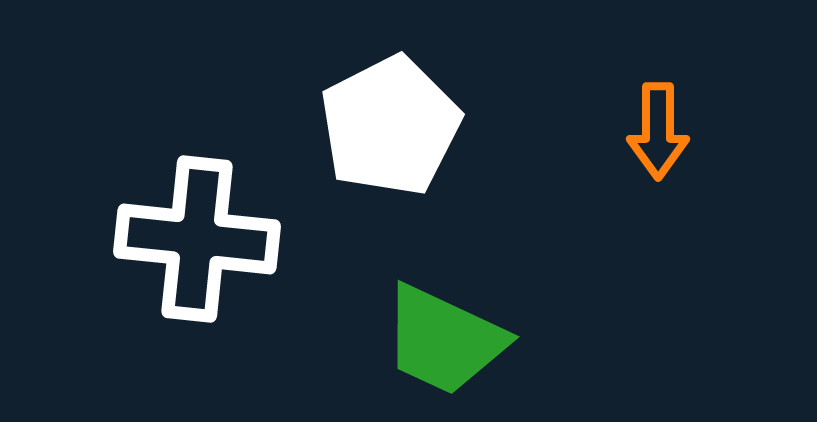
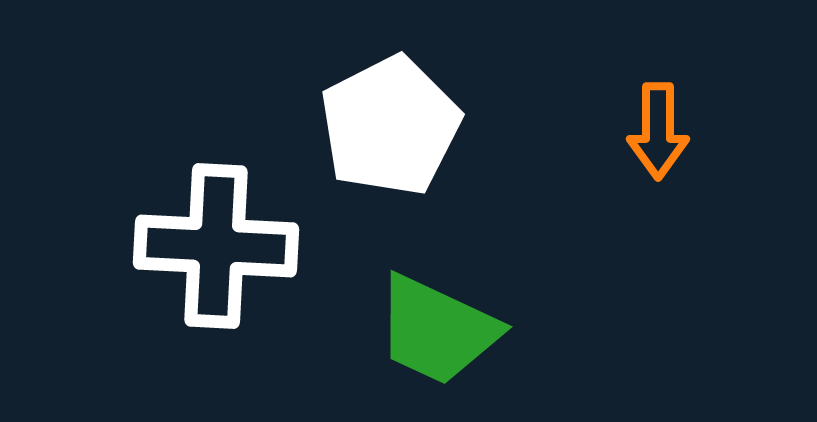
white cross: moved 19 px right, 7 px down; rotated 3 degrees counterclockwise
green trapezoid: moved 7 px left, 10 px up
